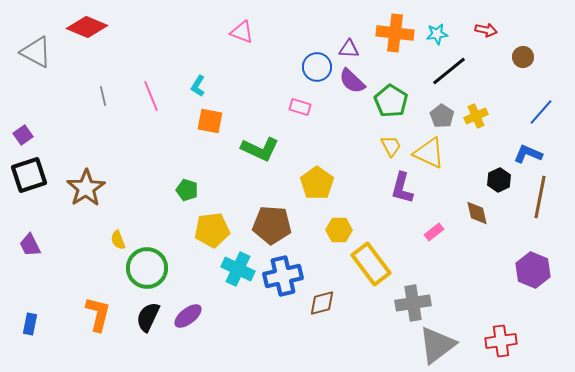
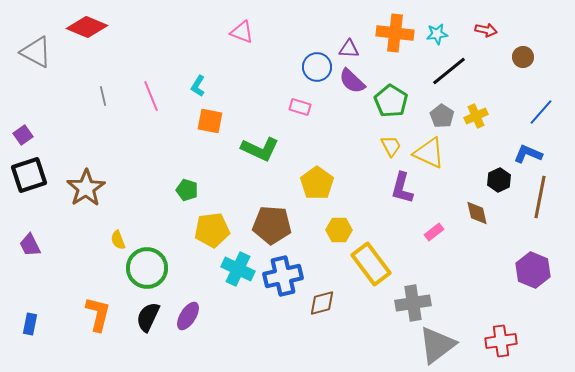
purple ellipse at (188, 316): rotated 20 degrees counterclockwise
